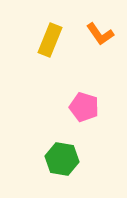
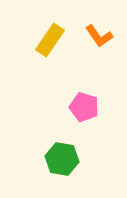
orange L-shape: moved 1 px left, 2 px down
yellow rectangle: rotated 12 degrees clockwise
